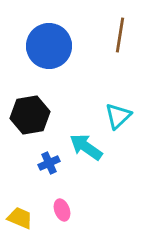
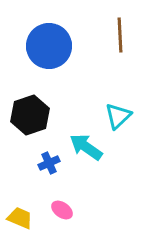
brown line: rotated 12 degrees counterclockwise
black hexagon: rotated 9 degrees counterclockwise
pink ellipse: rotated 35 degrees counterclockwise
